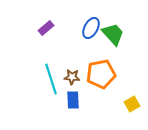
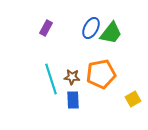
purple rectangle: rotated 21 degrees counterclockwise
green trapezoid: moved 2 px left, 1 px up; rotated 80 degrees clockwise
yellow square: moved 1 px right, 5 px up
